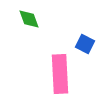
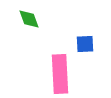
blue square: rotated 30 degrees counterclockwise
